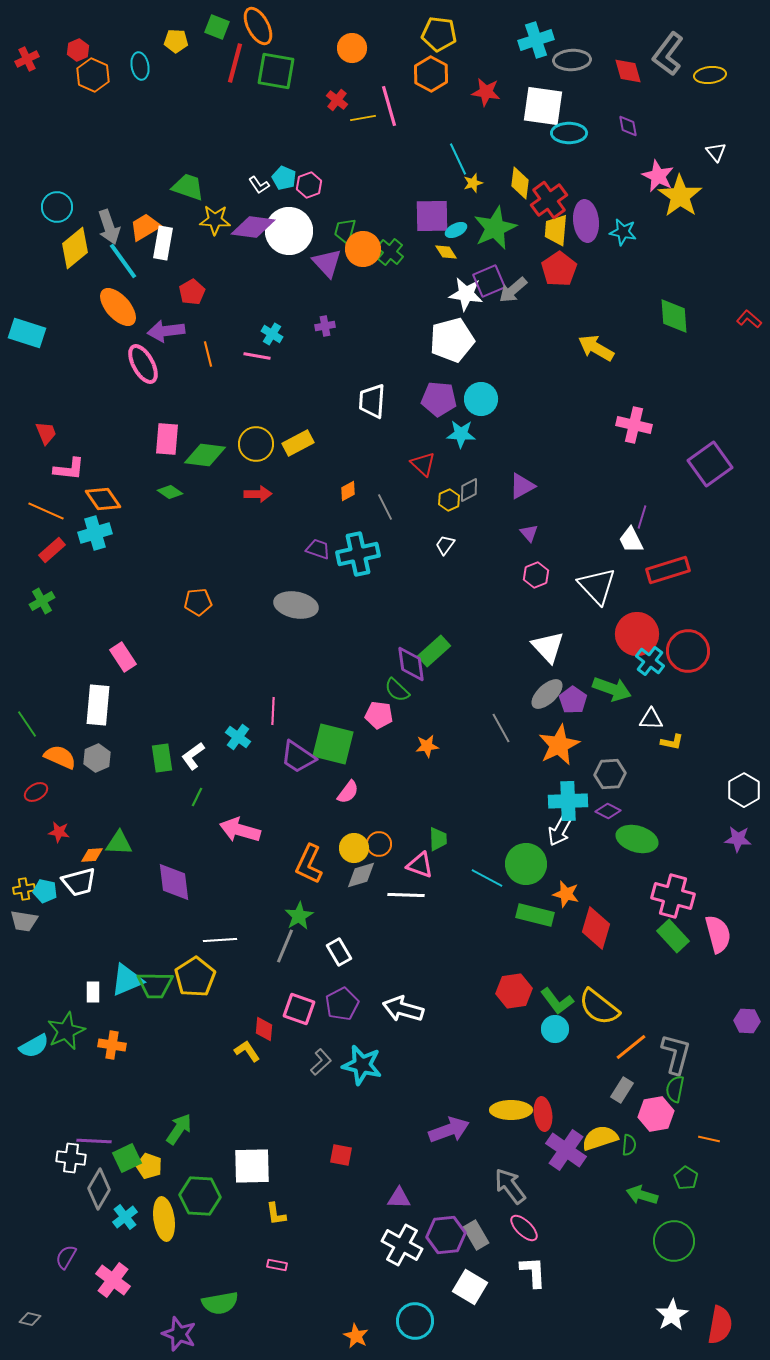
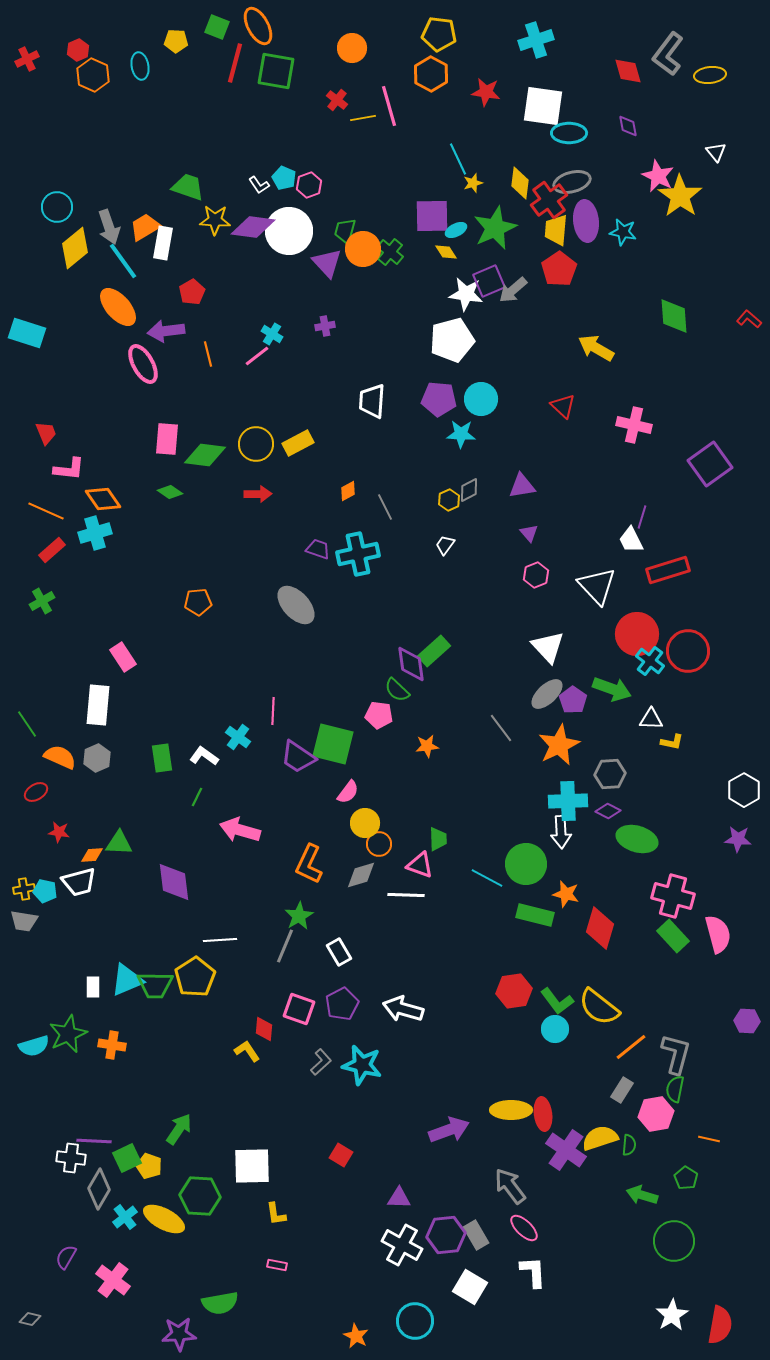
gray ellipse at (572, 60): moved 122 px down; rotated 12 degrees counterclockwise
pink line at (257, 356): rotated 48 degrees counterclockwise
red triangle at (423, 464): moved 140 px right, 58 px up
purple triangle at (522, 486): rotated 20 degrees clockwise
gray ellipse at (296, 605): rotated 36 degrees clockwise
gray line at (501, 728): rotated 8 degrees counterclockwise
white L-shape at (193, 756): moved 11 px right; rotated 72 degrees clockwise
white arrow at (560, 830): moved 1 px right, 2 px down; rotated 32 degrees counterclockwise
yellow circle at (354, 848): moved 11 px right, 25 px up
red diamond at (596, 928): moved 4 px right
white rectangle at (93, 992): moved 5 px up
green star at (66, 1031): moved 2 px right, 3 px down
cyan semicircle at (34, 1046): rotated 12 degrees clockwise
red square at (341, 1155): rotated 20 degrees clockwise
yellow ellipse at (164, 1219): rotated 54 degrees counterclockwise
purple star at (179, 1334): rotated 24 degrees counterclockwise
